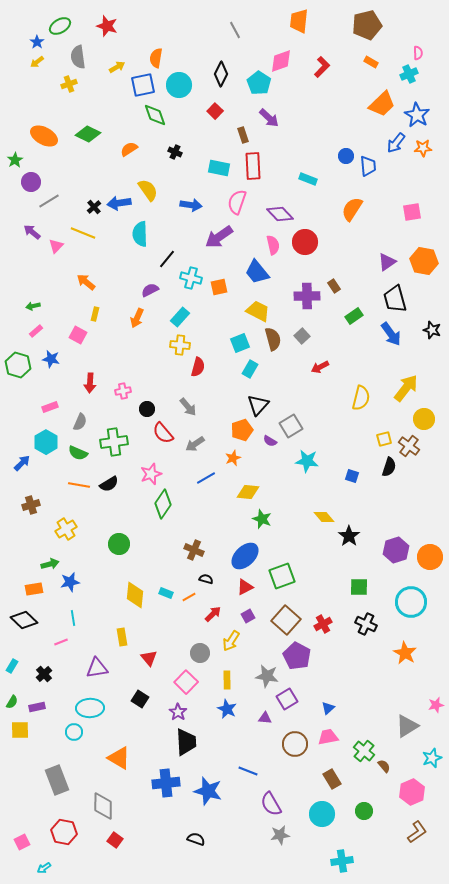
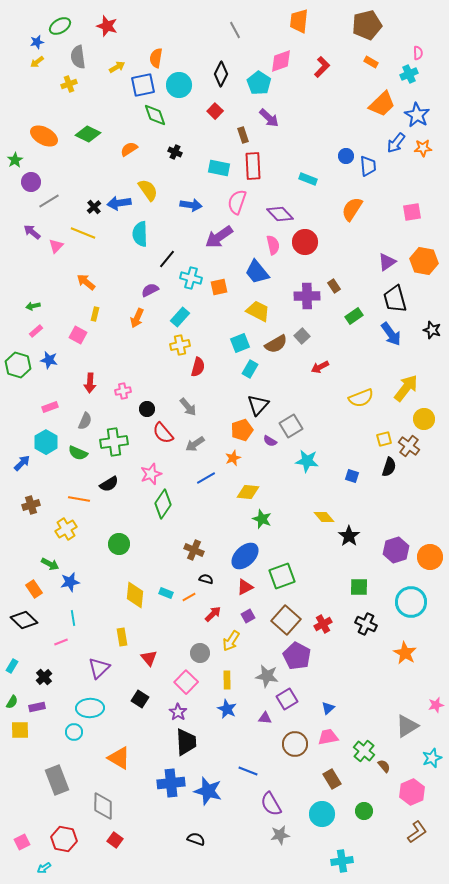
blue star at (37, 42): rotated 24 degrees clockwise
brown semicircle at (273, 339): moved 3 px right, 5 px down; rotated 75 degrees clockwise
yellow cross at (180, 345): rotated 18 degrees counterclockwise
blue star at (51, 359): moved 2 px left, 1 px down
yellow semicircle at (361, 398): rotated 55 degrees clockwise
gray semicircle at (80, 422): moved 5 px right, 1 px up
orange line at (79, 485): moved 14 px down
green arrow at (50, 564): rotated 42 degrees clockwise
orange rectangle at (34, 589): rotated 66 degrees clockwise
purple triangle at (97, 668): moved 2 px right; rotated 35 degrees counterclockwise
black cross at (44, 674): moved 3 px down
blue cross at (166, 783): moved 5 px right
red hexagon at (64, 832): moved 7 px down
